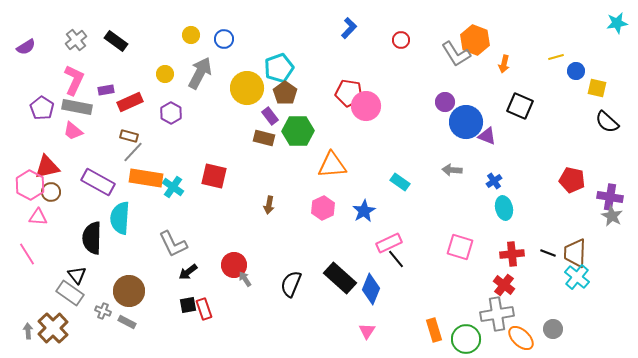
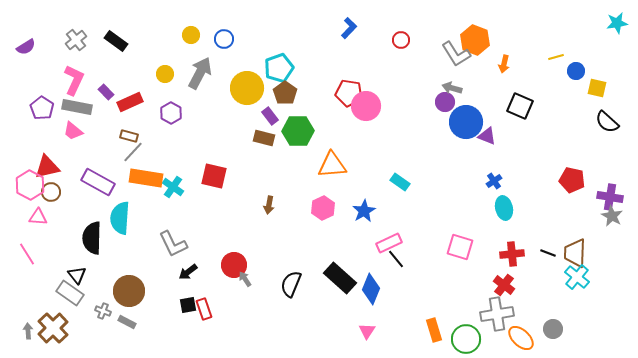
purple rectangle at (106, 90): moved 2 px down; rotated 56 degrees clockwise
gray arrow at (452, 170): moved 82 px up; rotated 12 degrees clockwise
